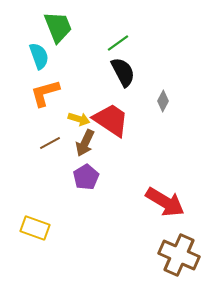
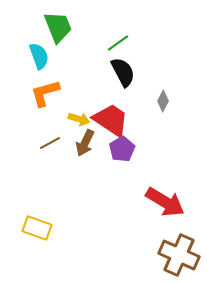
purple pentagon: moved 36 px right, 28 px up
yellow rectangle: moved 2 px right
